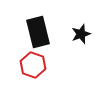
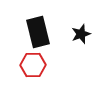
red hexagon: rotated 20 degrees counterclockwise
